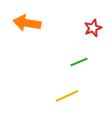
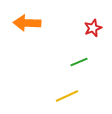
orange arrow: rotated 8 degrees counterclockwise
